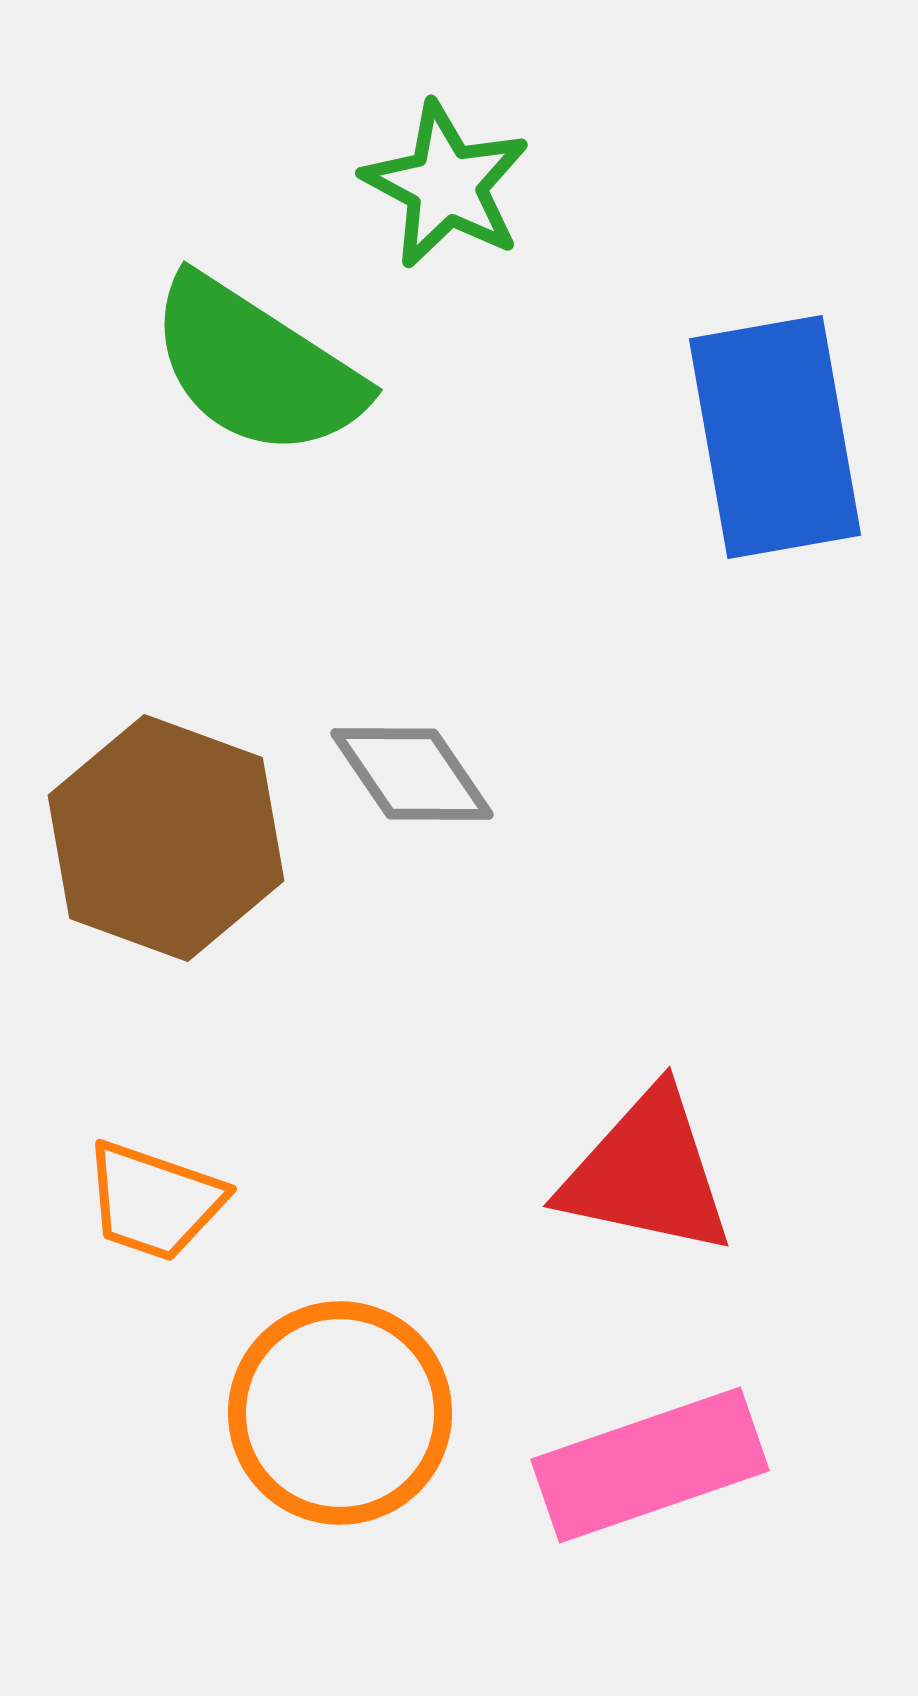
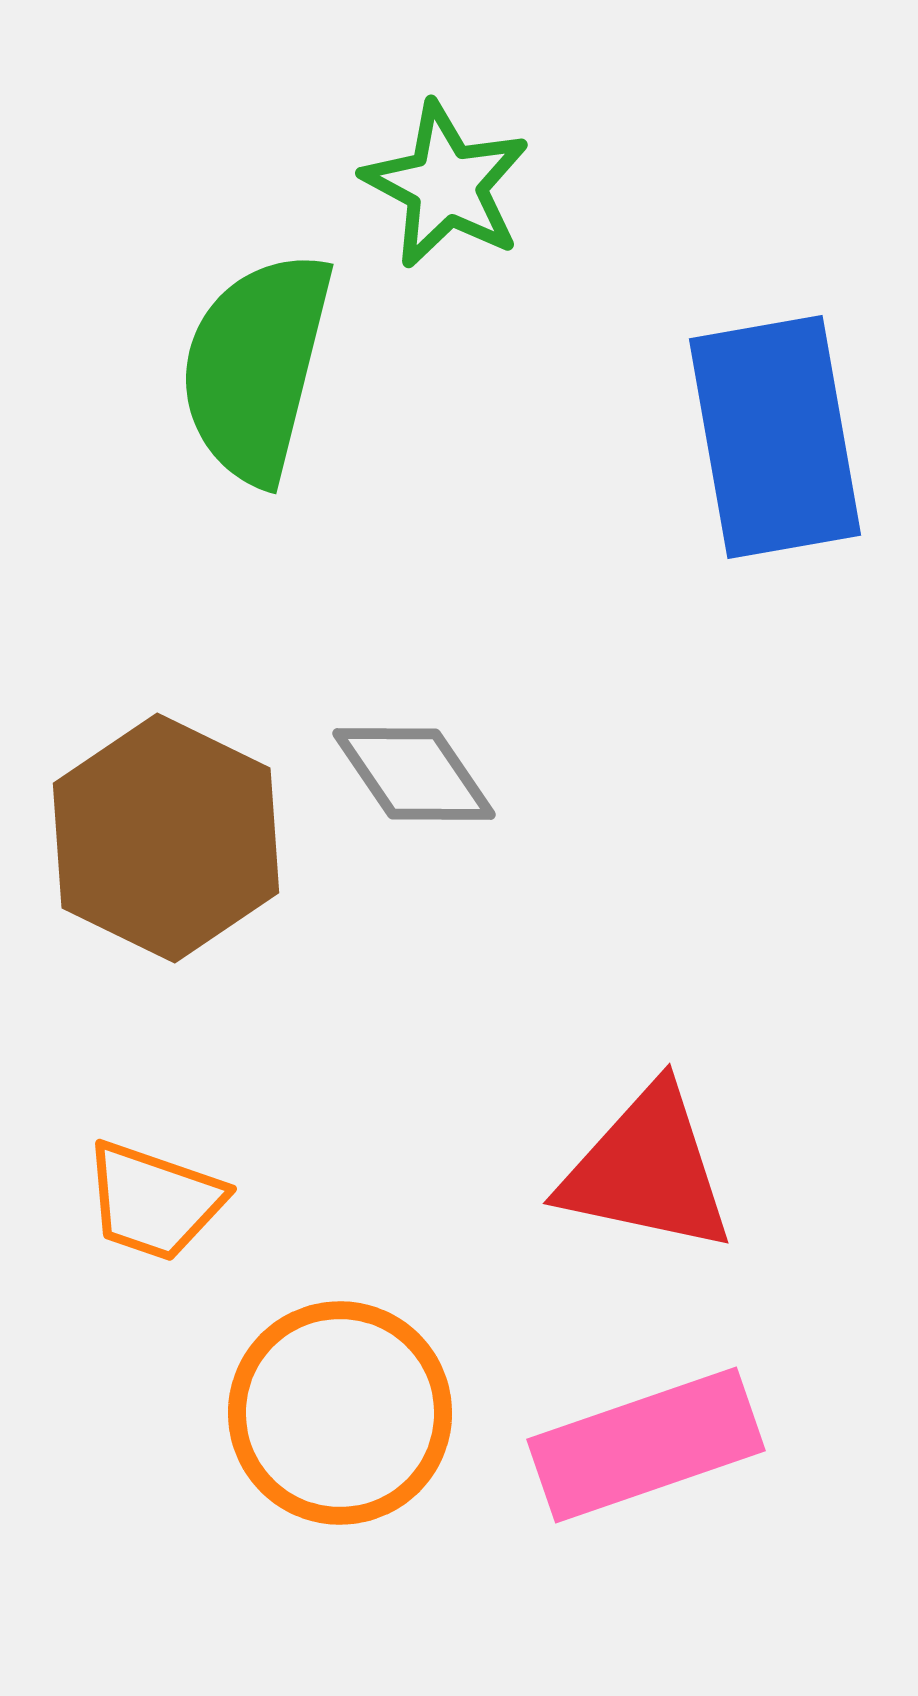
green semicircle: rotated 71 degrees clockwise
gray diamond: moved 2 px right
brown hexagon: rotated 6 degrees clockwise
red triangle: moved 3 px up
pink rectangle: moved 4 px left, 20 px up
